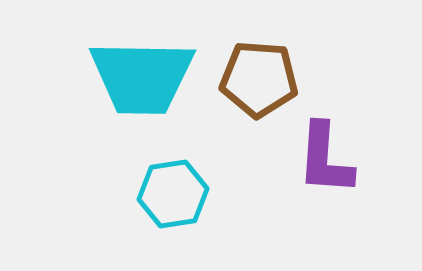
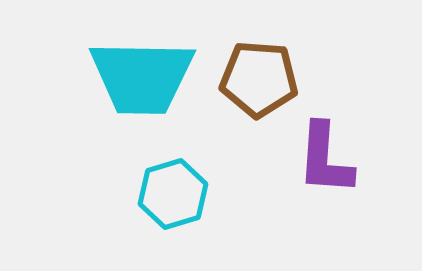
cyan hexagon: rotated 8 degrees counterclockwise
